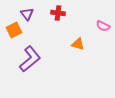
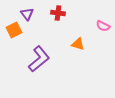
purple L-shape: moved 9 px right
